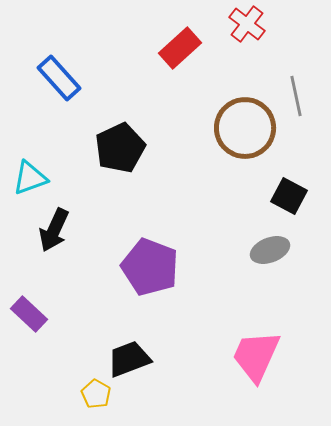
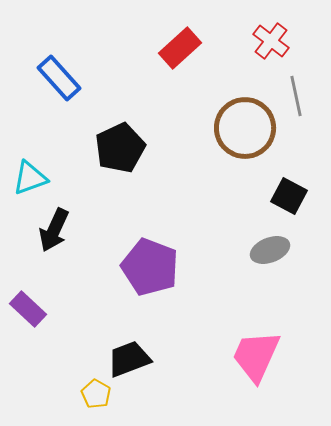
red cross: moved 24 px right, 17 px down
purple rectangle: moved 1 px left, 5 px up
